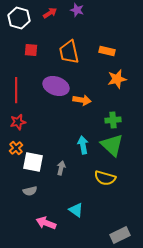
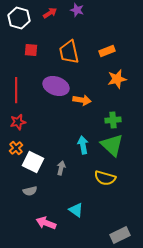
orange rectangle: rotated 35 degrees counterclockwise
white square: rotated 15 degrees clockwise
